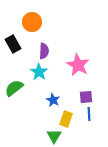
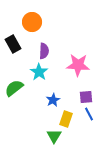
pink star: rotated 25 degrees counterclockwise
blue star: rotated 16 degrees clockwise
blue line: rotated 24 degrees counterclockwise
